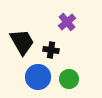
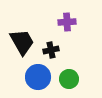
purple cross: rotated 36 degrees clockwise
black cross: rotated 21 degrees counterclockwise
